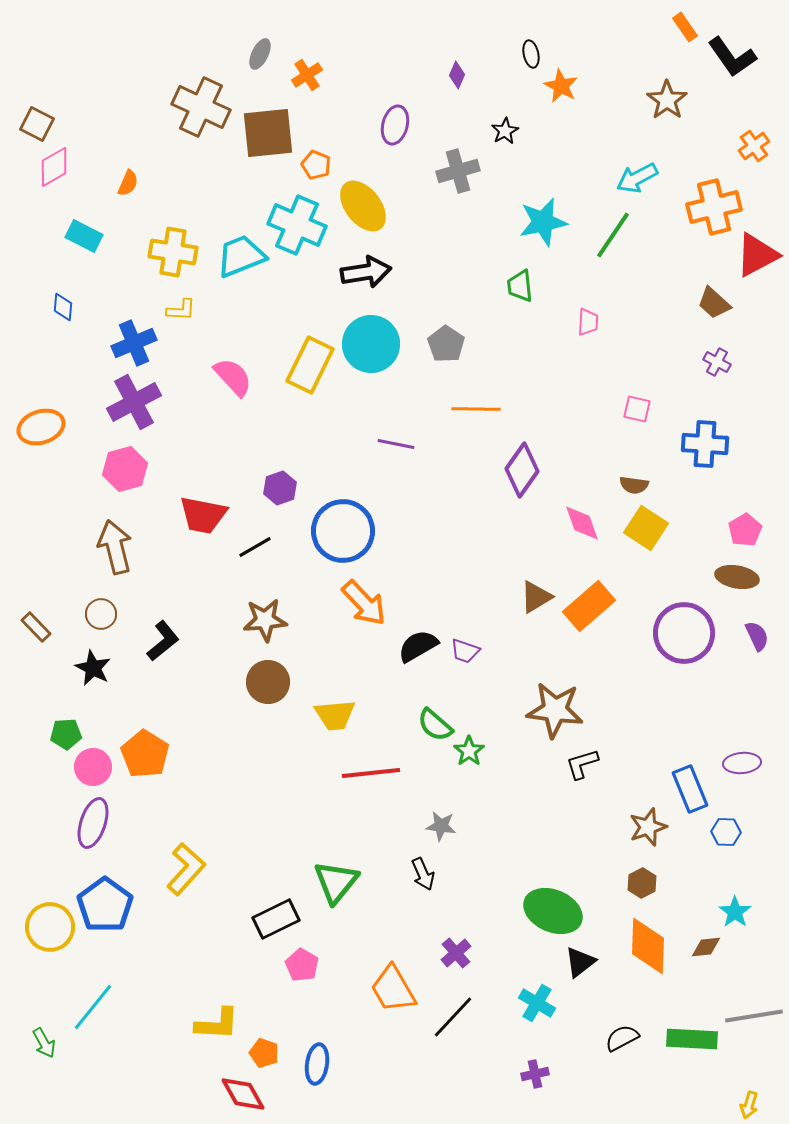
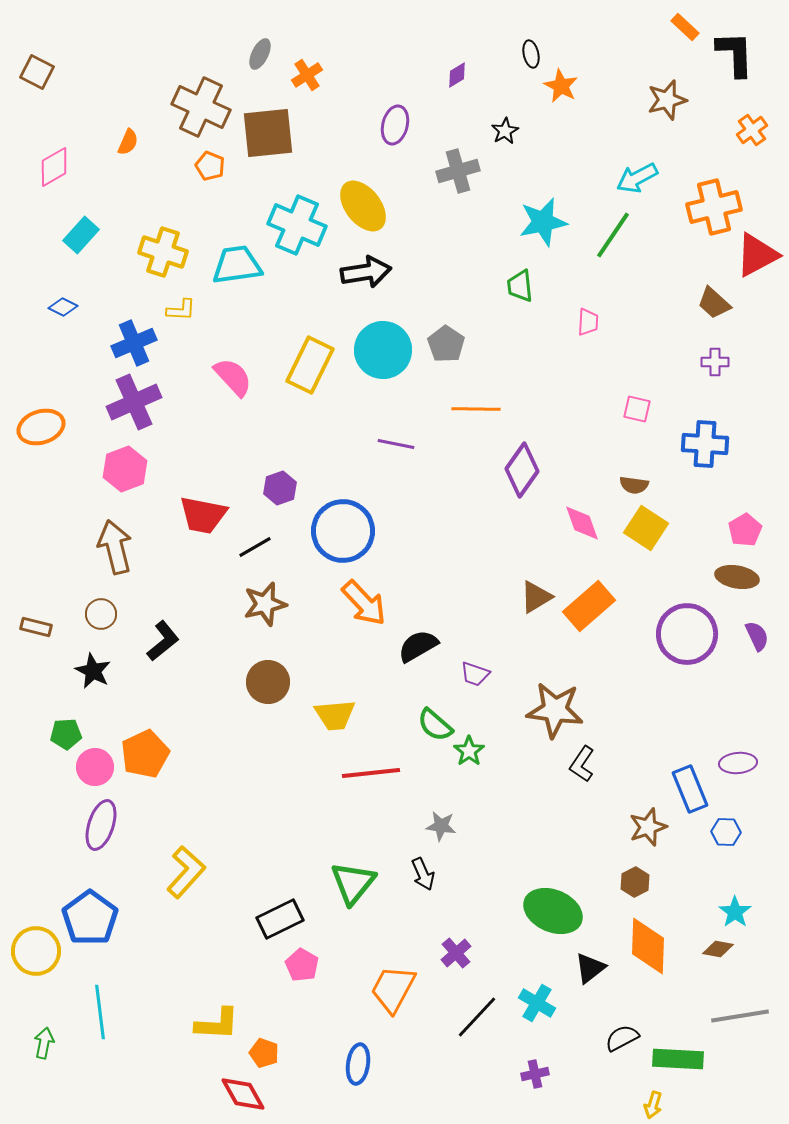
orange rectangle at (685, 27): rotated 12 degrees counterclockwise
black L-shape at (732, 57): moved 3 px right, 3 px up; rotated 147 degrees counterclockwise
purple diamond at (457, 75): rotated 36 degrees clockwise
brown star at (667, 100): rotated 21 degrees clockwise
brown square at (37, 124): moved 52 px up
orange cross at (754, 146): moved 2 px left, 16 px up
orange pentagon at (316, 165): moved 106 px left, 1 px down
orange semicircle at (128, 183): moved 41 px up
cyan rectangle at (84, 236): moved 3 px left, 1 px up; rotated 75 degrees counterclockwise
yellow cross at (173, 252): moved 10 px left; rotated 9 degrees clockwise
cyan trapezoid at (241, 256): moved 4 px left, 9 px down; rotated 14 degrees clockwise
blue diamond at (63, 307): rotated 68 degrees counterclockwise
cyan circle at (371, 344): moved 12 px right, 6 px down
purple cross at (717, 362): moved 2 px left; rotated 28 degrees counterclockwise
purple cross at (134, 402): rotated 4 degrees clockwise
pink hexagon at (125, 469): rotated 6 degrees counterclockwise
brown star at (265, 620): moved 16 px up; rotated 9 degrees counterclockwise
brown rectangle at (36, 627): rotated 32 degrees counterclockwise
purple circle at (684, 633): moved 3 px right, 1 px down
purple trapezoid at (465, 651): moved 10 px right, 23 px down
black star at (93, 668): moved 3 px down
orange pentagon at (145, 754): rotated 15 degrees clockwise
purple ellipse at (742, 763): moved 4 px left
black L-shape at (582, 764): rotated 39 degrees counterclockwise
pink circle at (93, 767): moved 2 px right
purple ellipse at (93, 823): moved 8 px right, 2 px down
yellow L-shape at (186, 869): moved 3 px down
green triangle at (336, 882): moved 17 px right, 1 px down
brown hexagon at (642, 883): moved 7 px left, 1 px up
blue pentagon at (105, 905): moved 15 px left, 13 px down
black rectangle at (276, 919): moved 4 px right
yellow circle at (50, 927): moved 14 px left, 24 px down
brown diamond at (706, 947): moved 12 px right, 2 px down; rotated 16 degrees clockwise
black triangle at (580, 962): moved 10 px right, 6 px down
orange trapezoid at (393, 989): rotated 58 degrees clockwise
cyan line at (93, 1007): moved 7 px right, 5 px down; rotated 46 degrees counterclockwise
gray line at (754, 1016): moved 14 px left
black line at (453, 1017): moved 24 px right
green rectangle at (692, 1039): moved 14 px left, 20 px down
green arrow at (44, 1043): rotated 140 degrees counterclockwise
blue ellipse at (317, 1064): moved 41 px right
yellow arrow at (749, 1105): moved 96 px left
